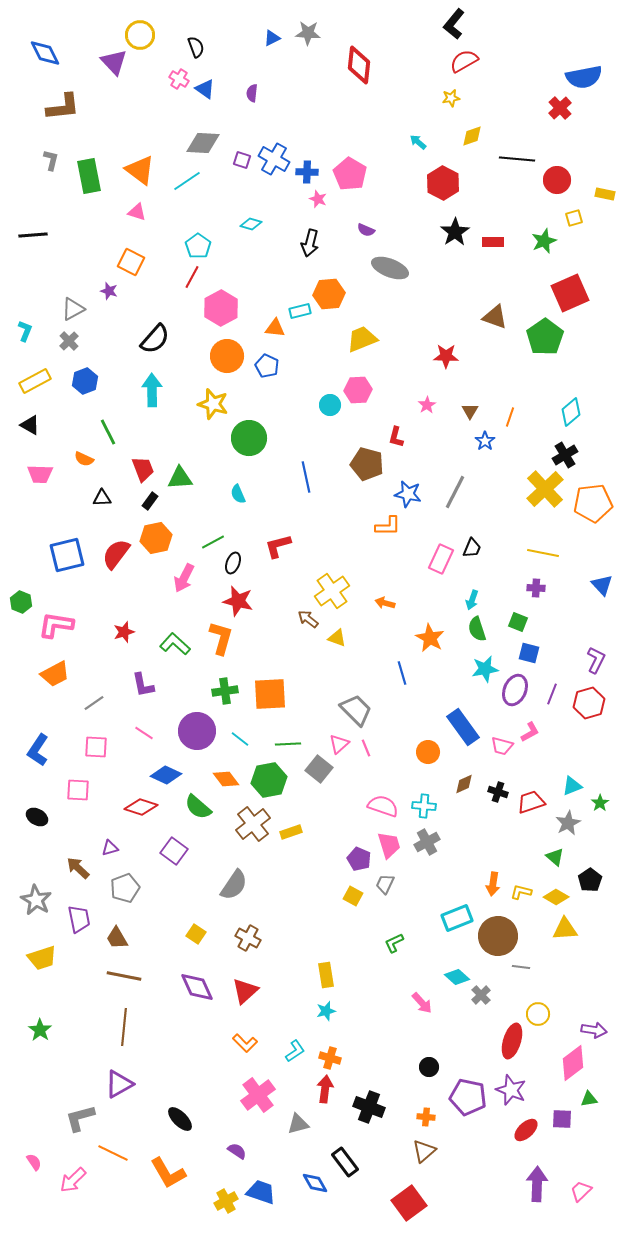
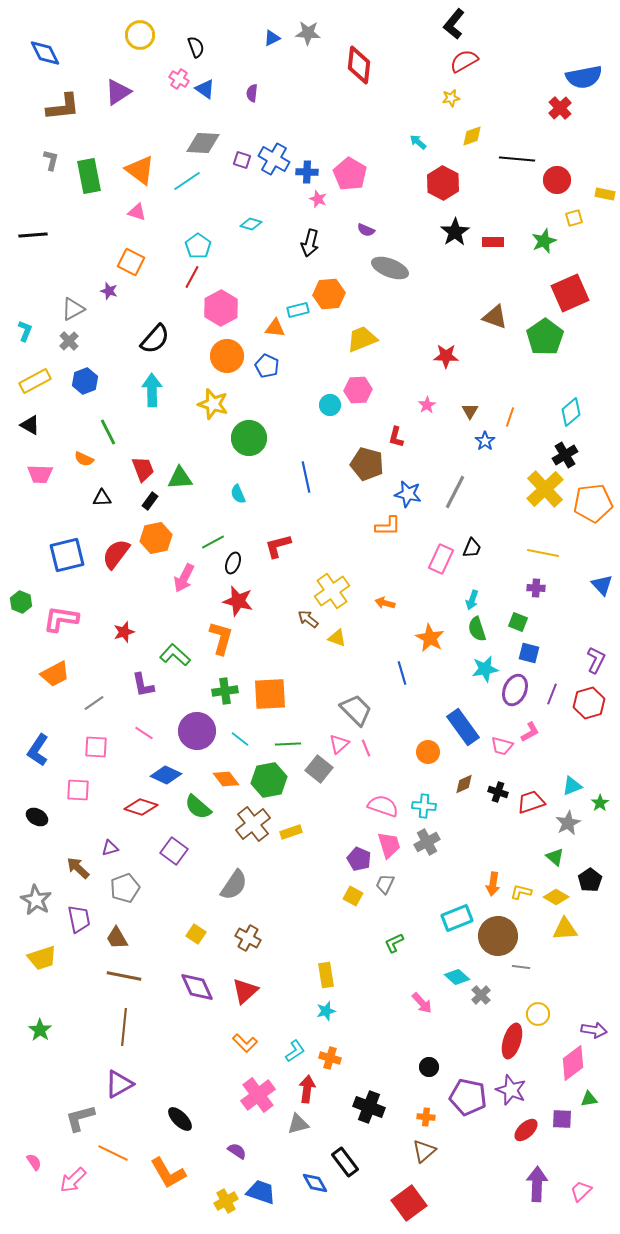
purple triangle at (114, 62): moved 4 px right, 30 px down; rotated 40 degrees clockwise
cyan rectangle at (300, 311): moved 2 px left, 1 px up
pink L-shape at (56, 625): moved 5 px right, 6 px up
green L-shape at (175, 644): moved 11 px down
red arrow at (325, 1089): moved 18 px left
